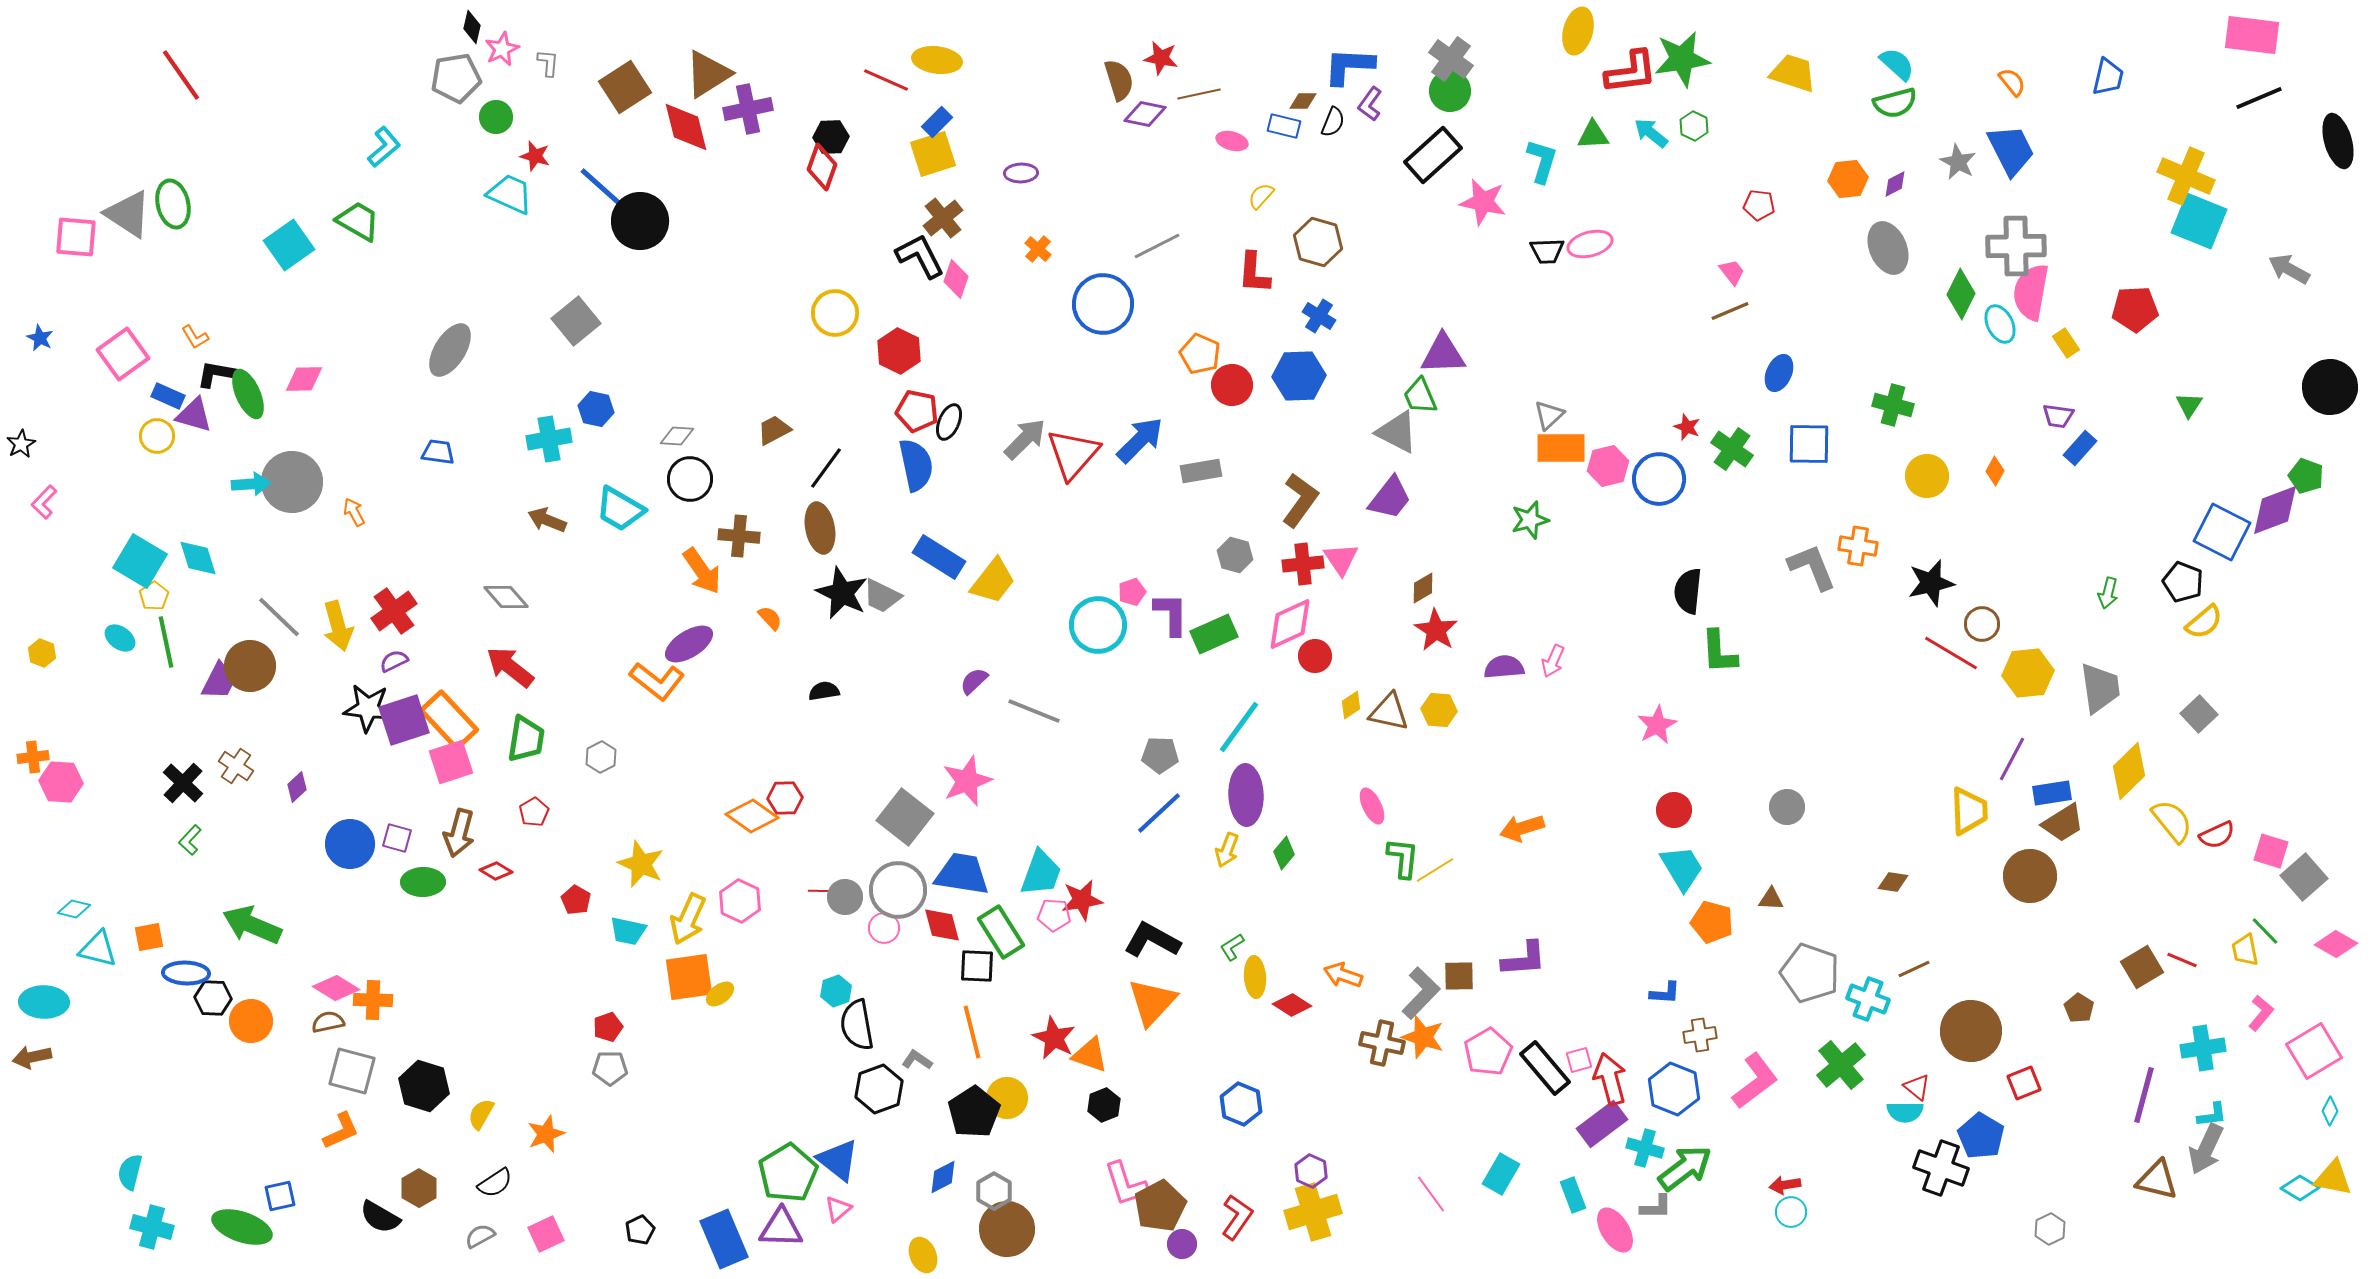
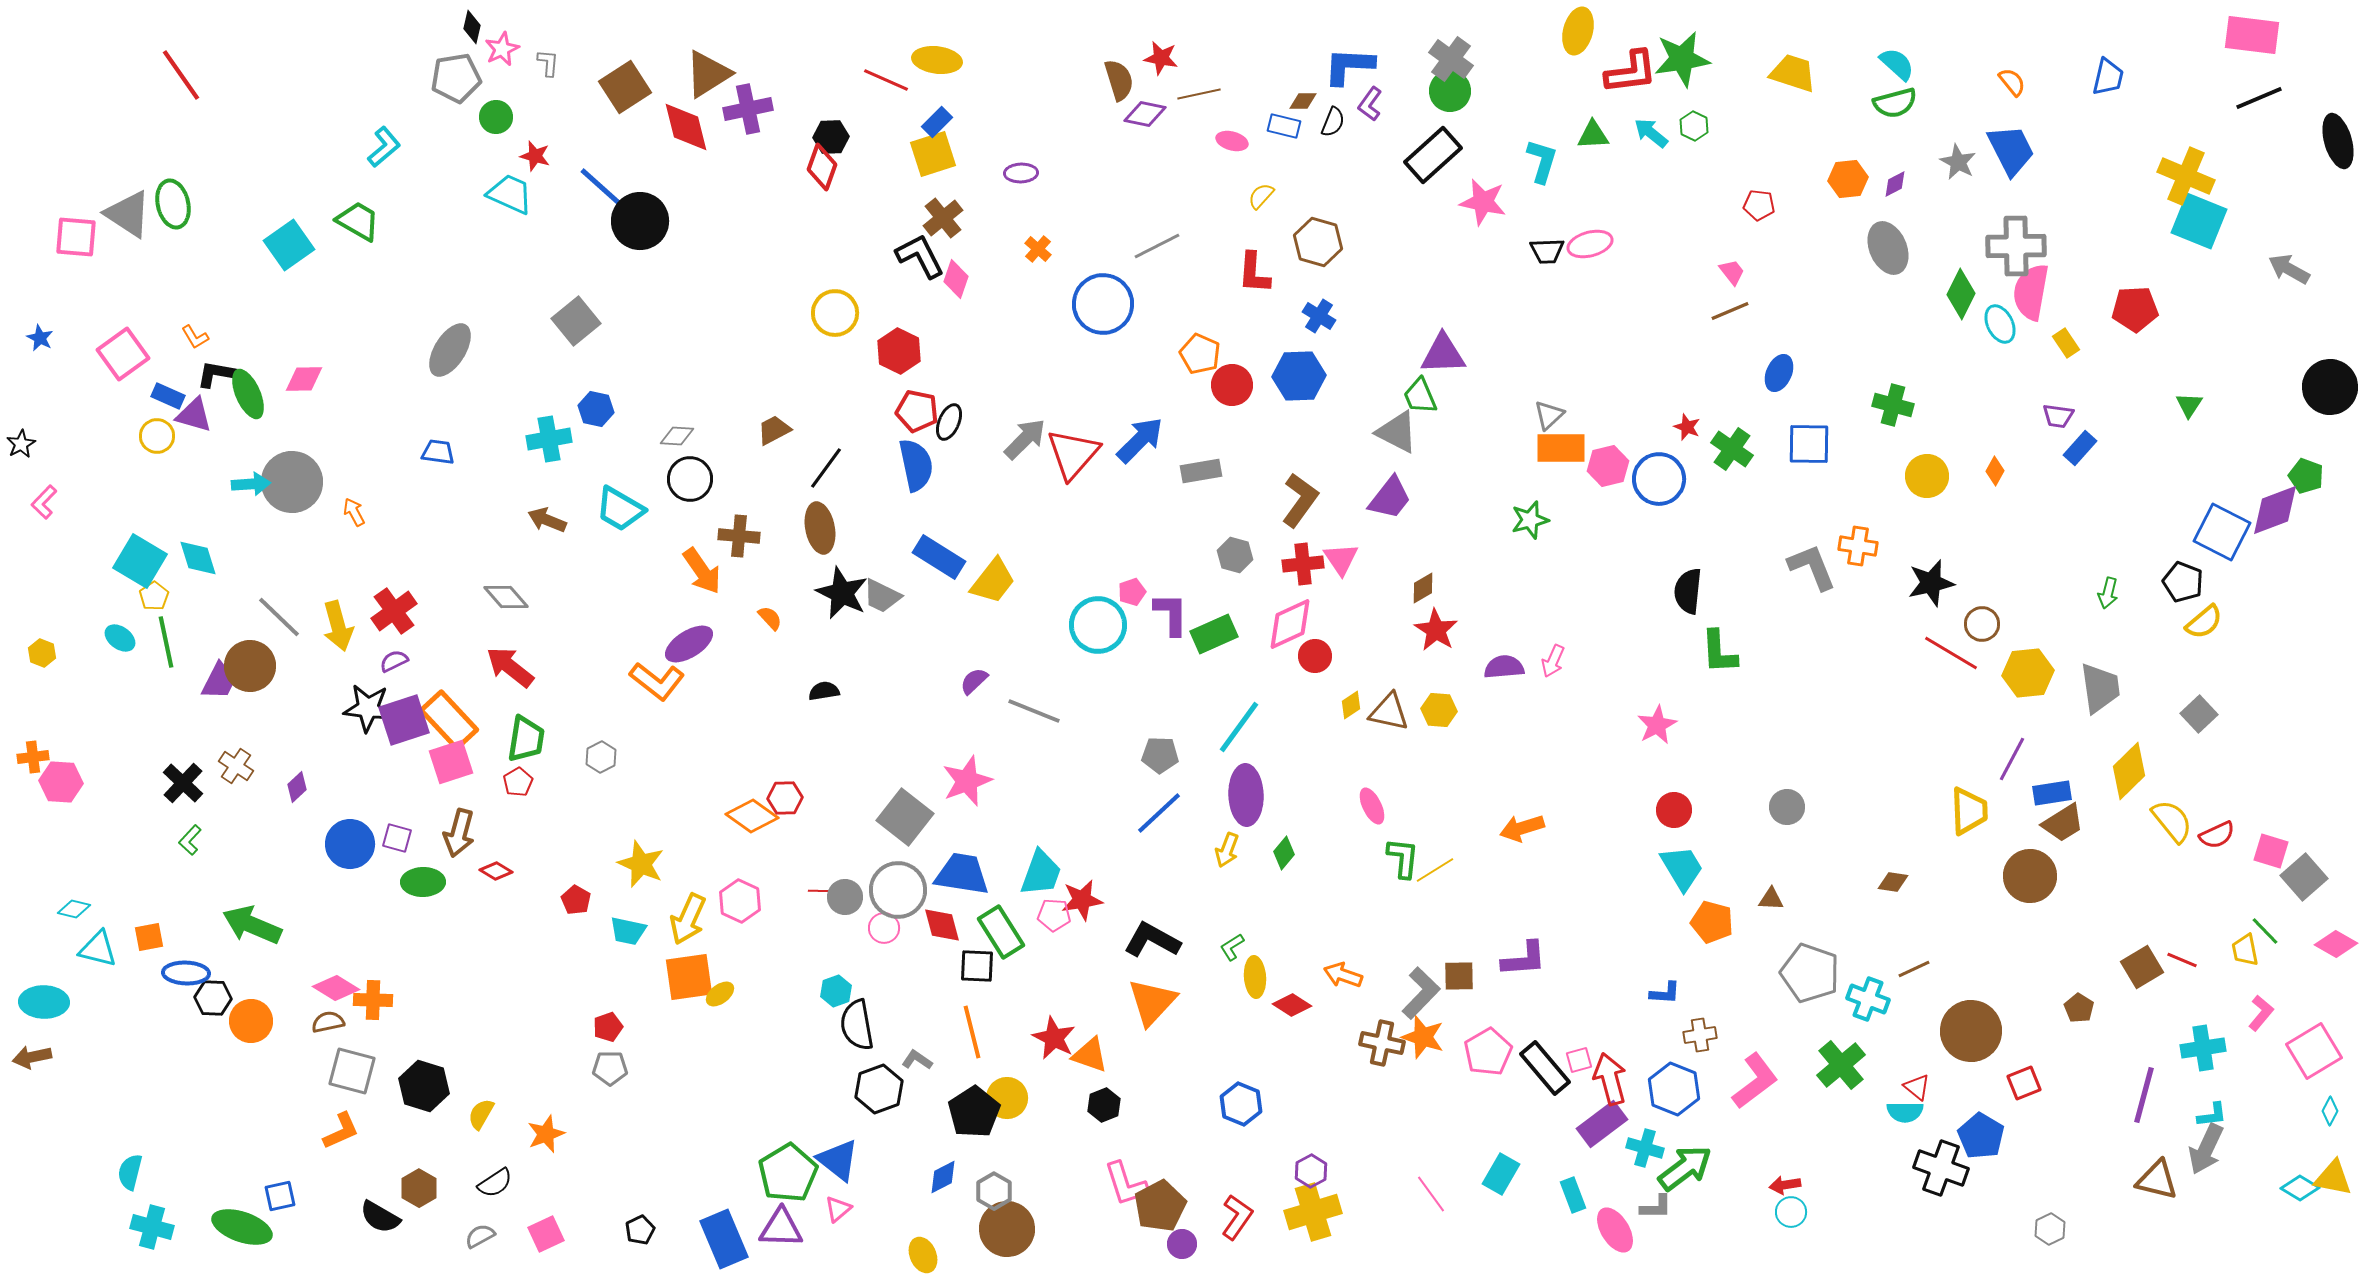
red pentagon at (534, 812): moved 16 px left, 30 px up
purple hexagon at (1311, 1171): rotated 8 degrees clockwise
